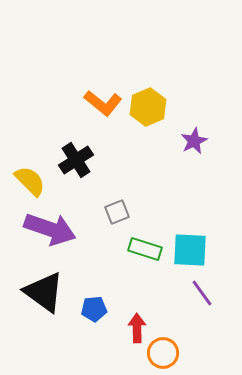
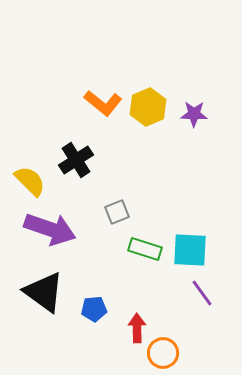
purple star: moved 27 px up; rotated 28 degrees clockwise
